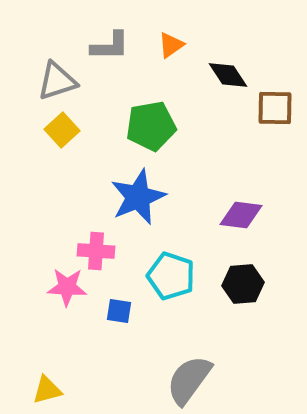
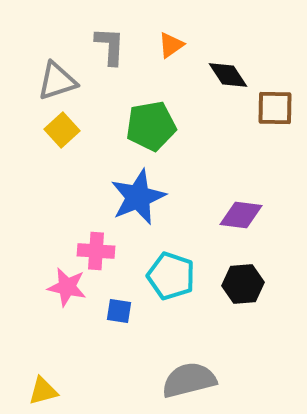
gray L-shape: rotated 87 degrees counterclockwise
pink star: rotated 9 degrees clockwise
gray semicircle: rotated 40 degrees clockwise
yellow triangle: moved 4 px left, 1 px down
